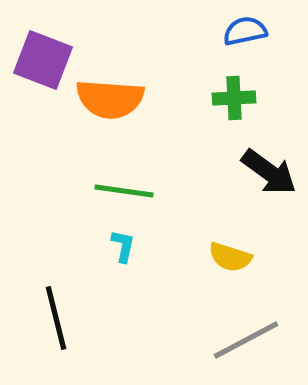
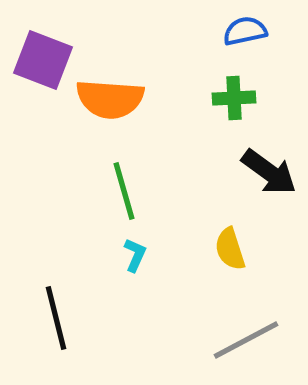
green line: rotated 66 degrees clockwise
cyan L-shape: moved 12 px right, 9 px down; rotated 12 degrees clockwise
yellow semicircle: moved 8 px up; rotated 54 degrees clockwise
